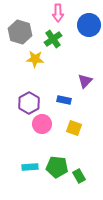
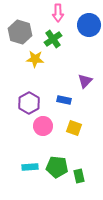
pink circle: moved 1 px right, 2 px down
green rectangle: rotated 16 degrees clockwise
